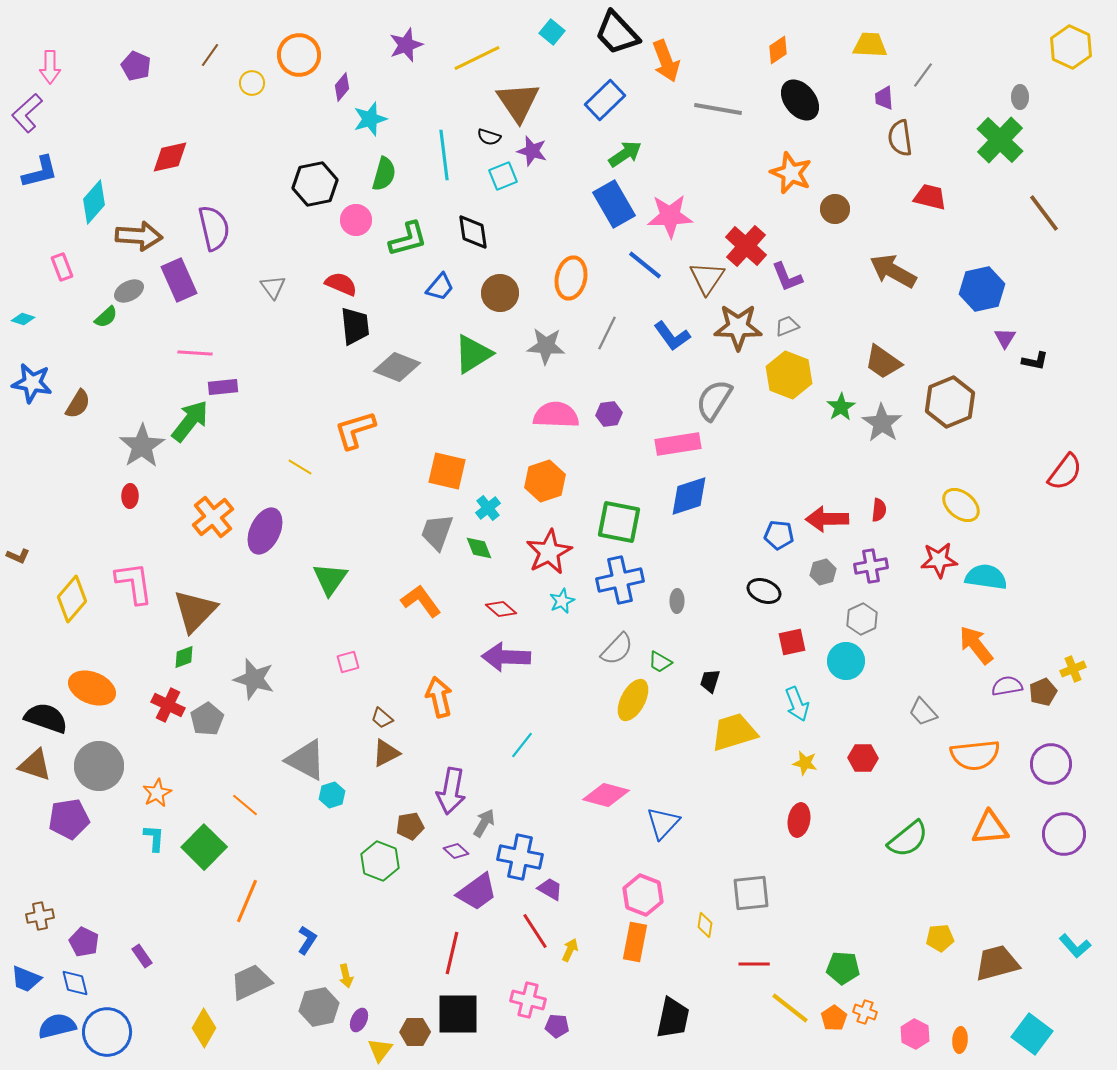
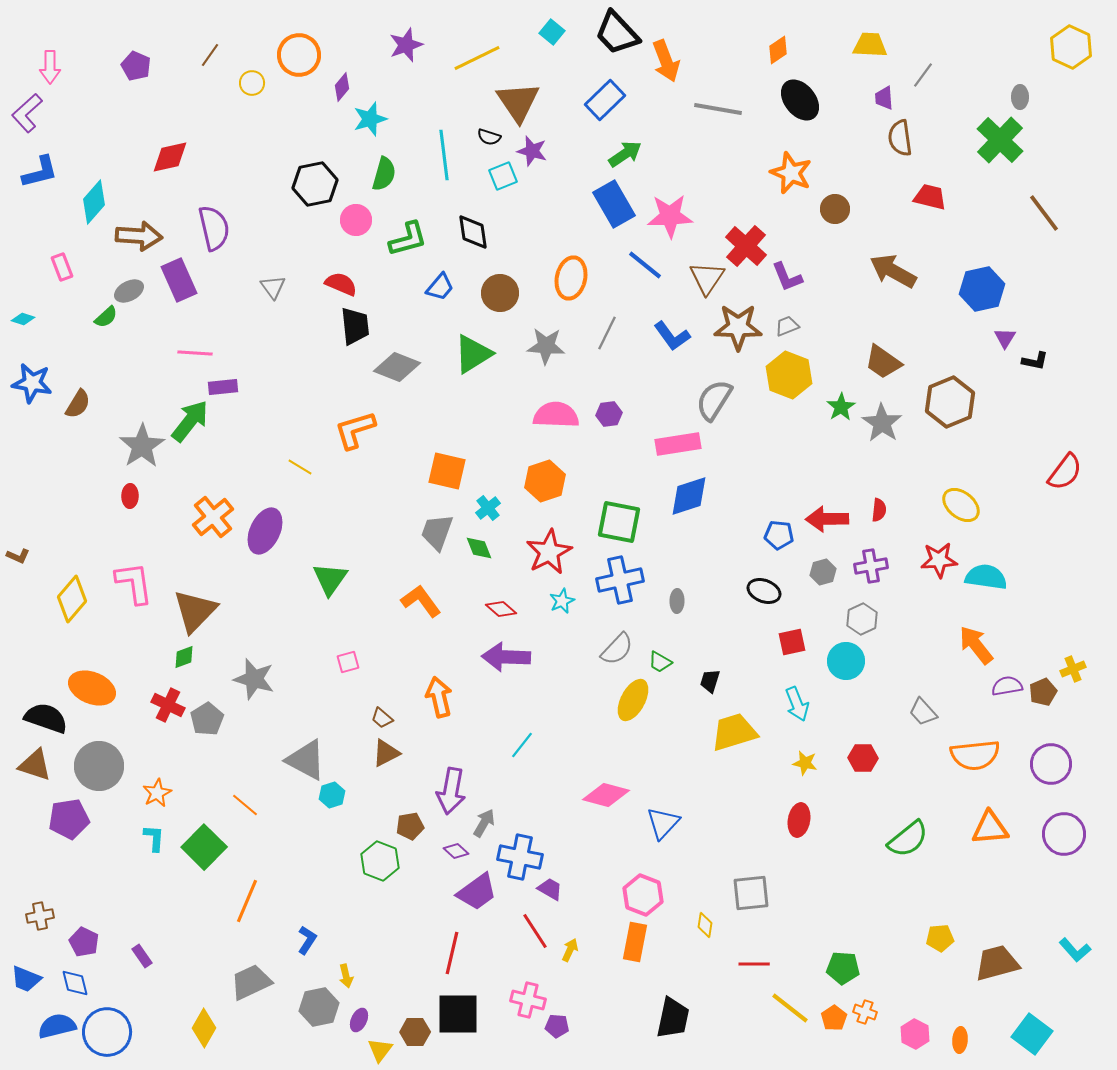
cyan L-shape at (1075, 946): moved 4 px down
